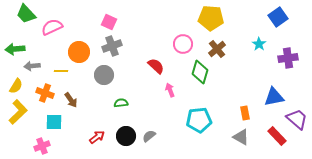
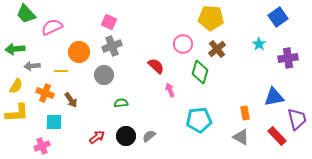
yellow L-shape: moved 1 px left, 1 px down; rotated 40 degrees clockwise
purple trapezoid: rotated 35 degrees clockwise
